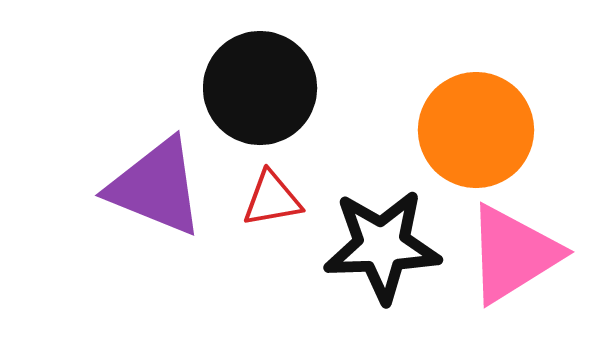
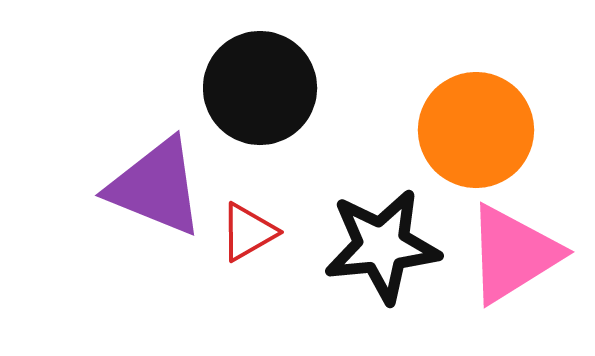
red triangle: moved 24 px left, 33 px down; rotated 20 degrees counterclockwise
black star: rotated 4 degrees counterclockwise
